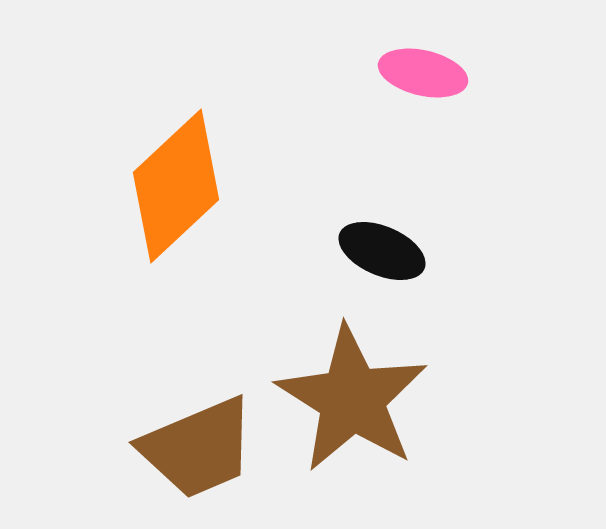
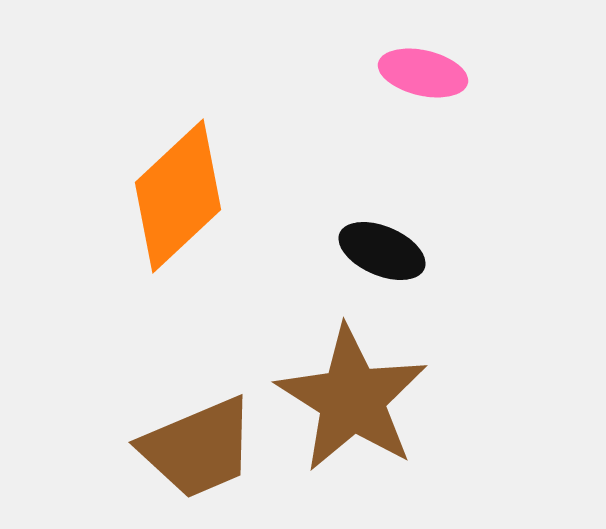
orange diamond: moved 2 px right, 10 px down
